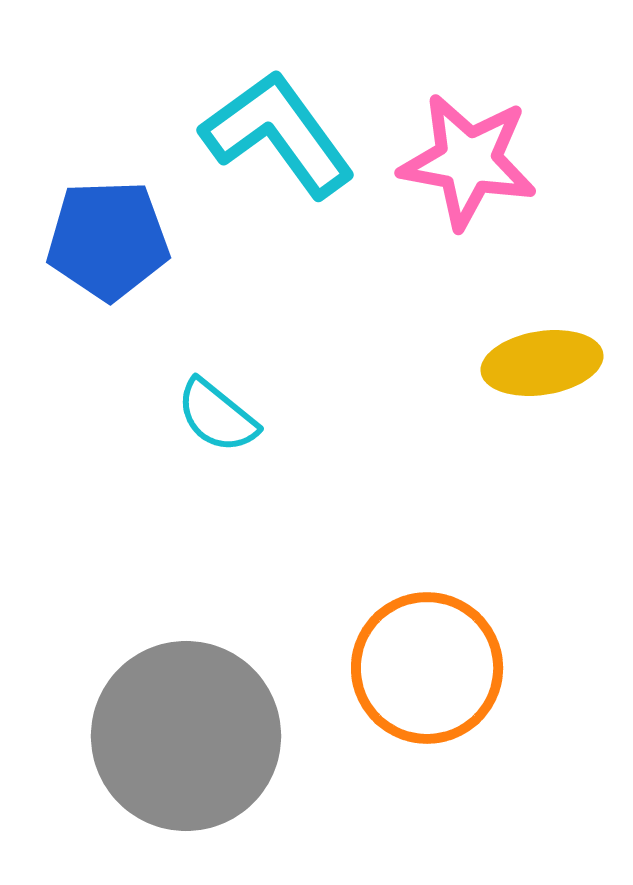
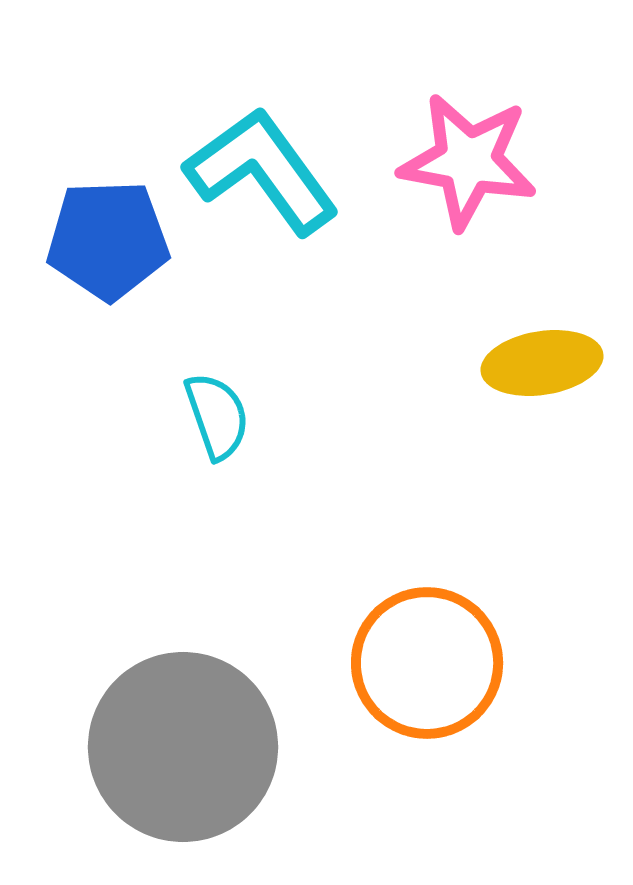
cyan L-shape: moved 16 px left, 37 px down
cyan semicircle: rotated 148 degrees counterclockwise
orange circle: moved 5 px up
gray circle: moved 3 px left, 11 px down
